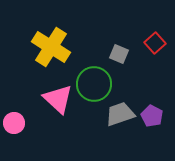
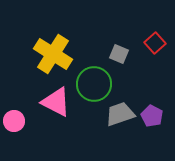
yellow cross: moved 2 px right, 7 px down
pink triangle: moved 2 px left, 3 px down; rotated 16 degrees counterclockwise
pink circle: moved 2 px up
